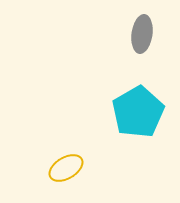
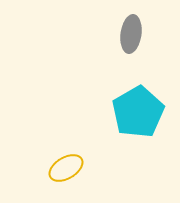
gray ellipse: moved 11 px left
